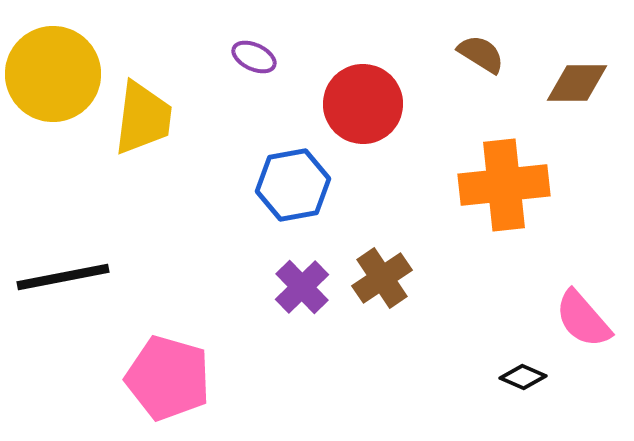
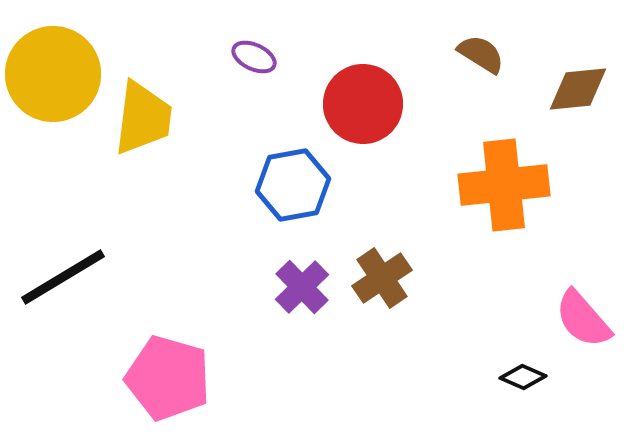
brown diamond: moved 1 px right, 6 px down; rotated 6 degrees counterclockwise
black line: rotated 20 degrees counterclockwise
